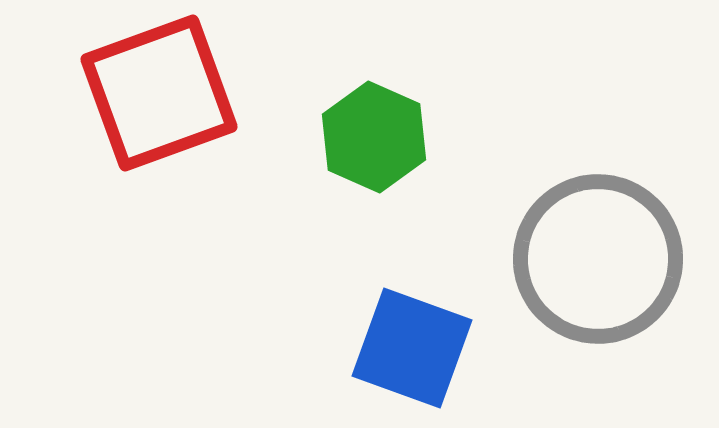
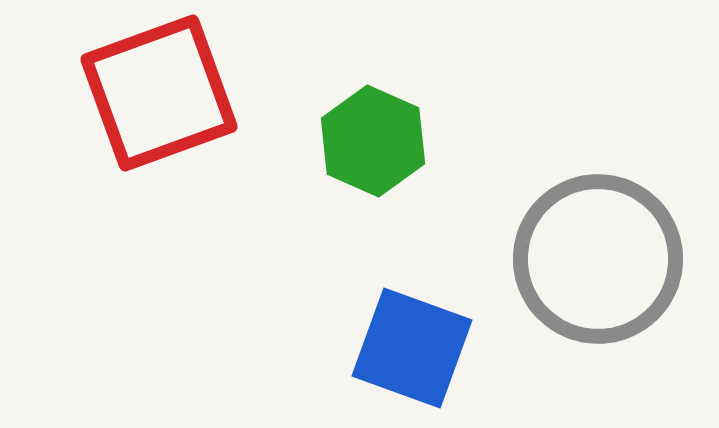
green hexagon: moved 1 px left, 4 px down
